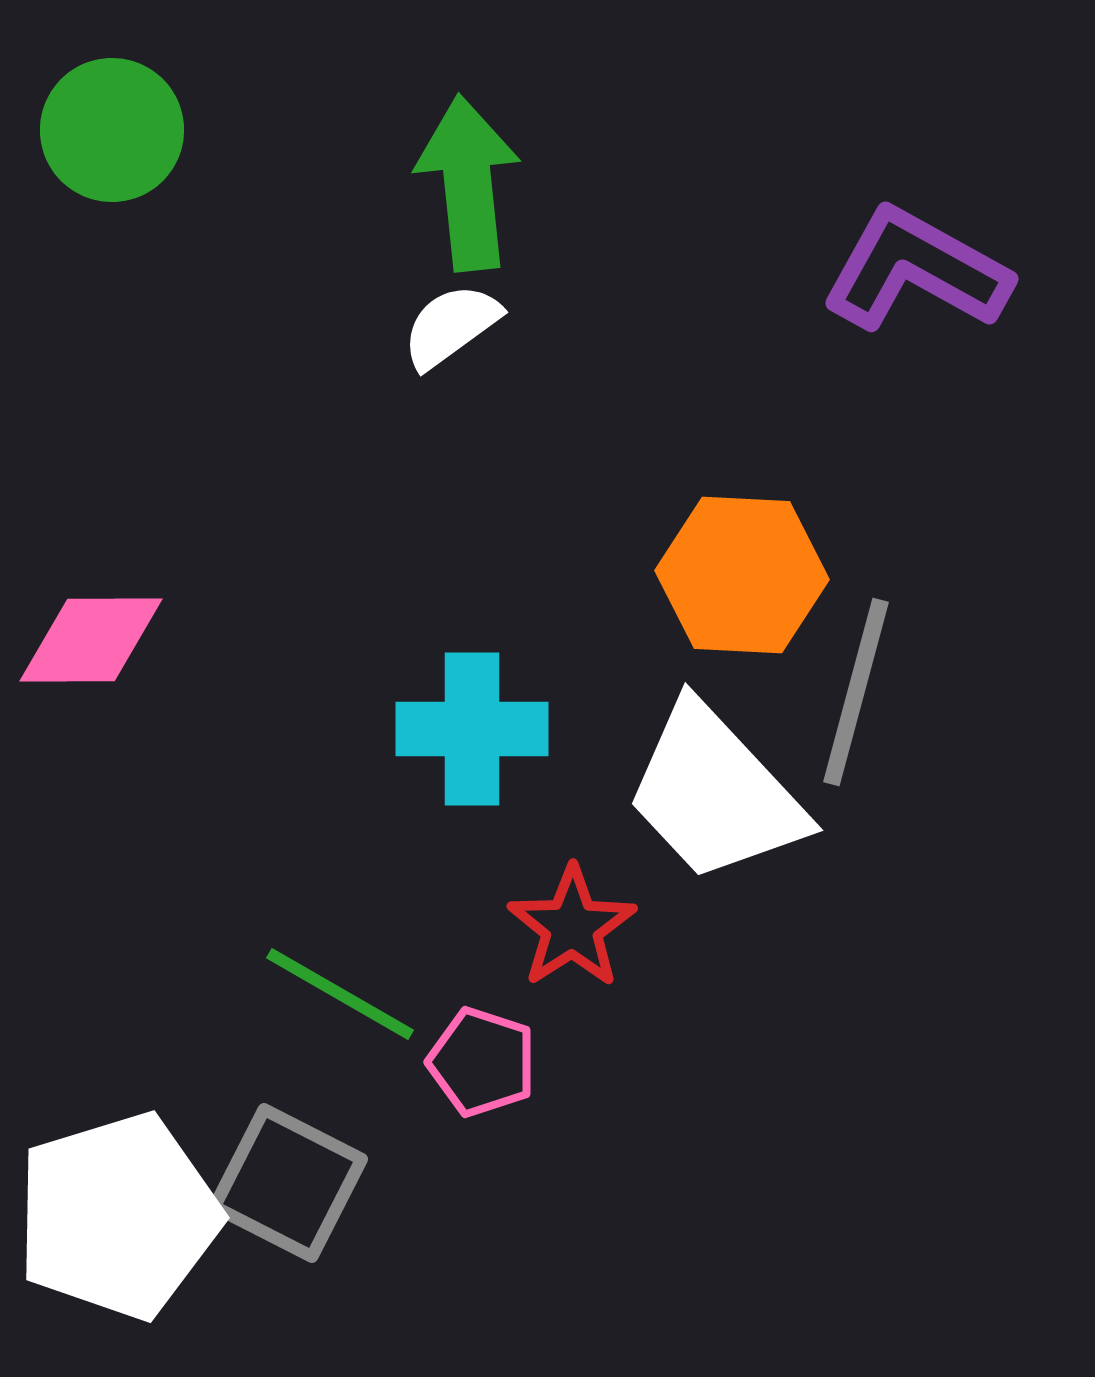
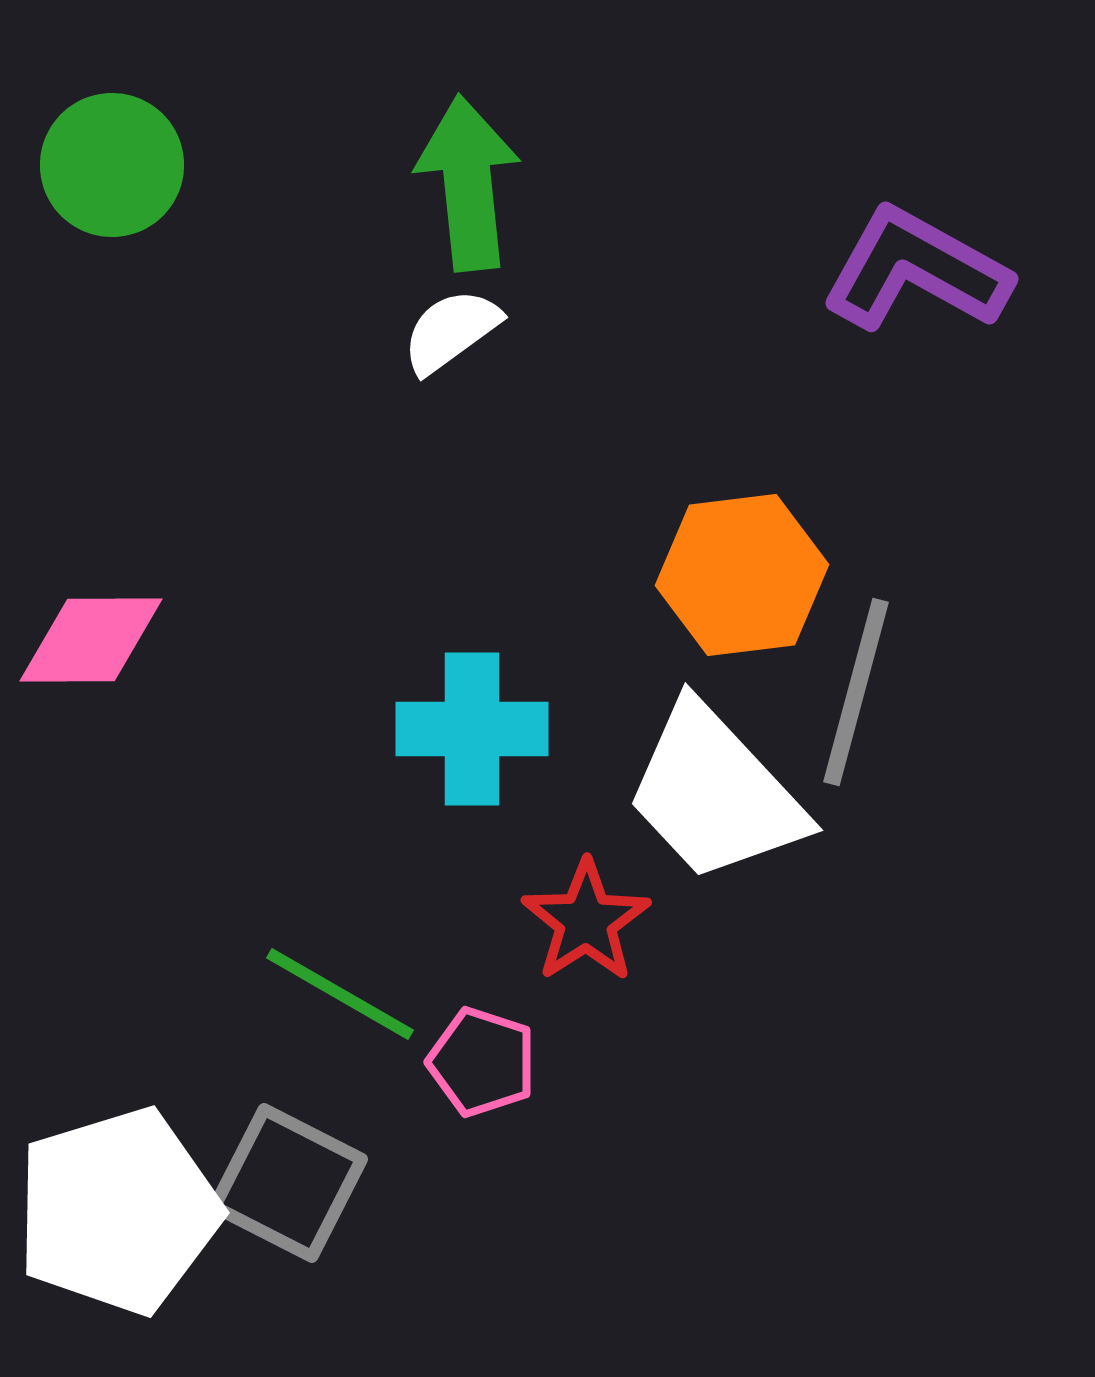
green circle: moved 35 px down
white semicircle: moved 5 px down
orange hexagon: rotated 10 degrees counterclockwise
red star: moved 14 px right, 6 px up
white pentagon: moved 5 px up
